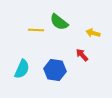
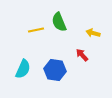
green semicircle: rotated 30 degrees clockwise
yellow line: rotated 14 degrees counterclockwise
cyan semicircle: moved 1 px right
